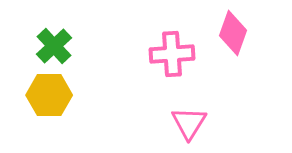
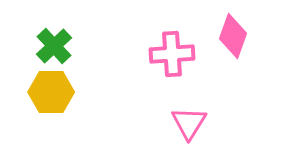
pink diamond: moved 3 px down
yellow hexagon: moved 2 px right, 3 px up
